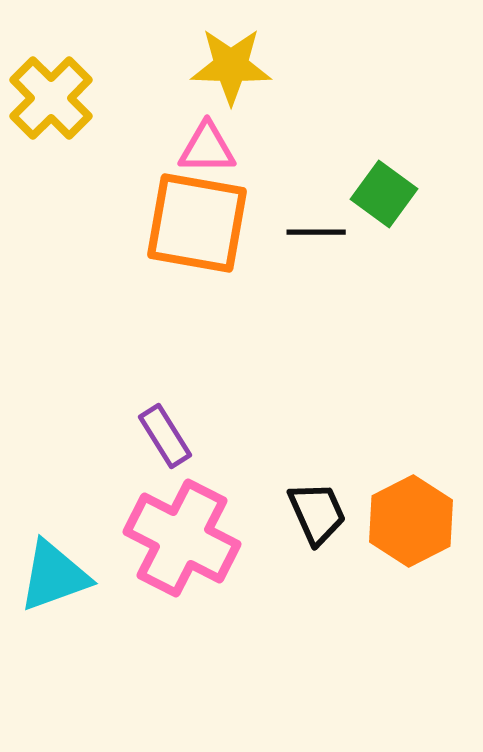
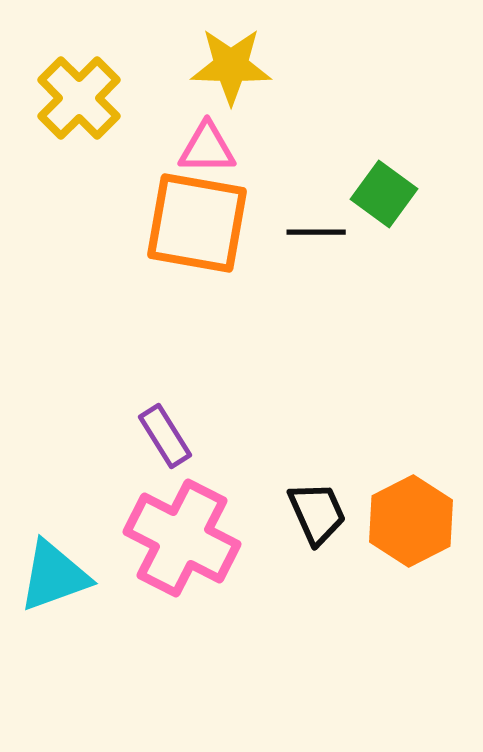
yellow cross: moved 28 px right
